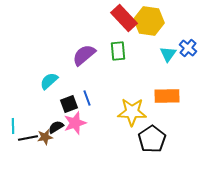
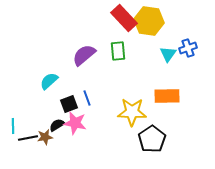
blue cross: rotated 30 degrees clockwise
pink star: rotated 30 degrees clockwise
black semicircle: moved 1 px right, 2 px up
